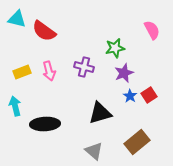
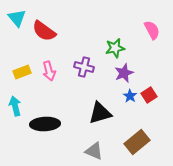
cyan triangle: moved 1 px up; rotated 36 degrees clockwise
gray triangle: rotated 18 degrees counterclockwise
